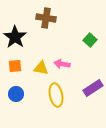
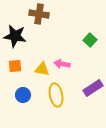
brown cross: moved 7 px left, 4 px up
black star: moved 1 px up; rotated 25 degrees counterclockwise
yellow triangle: moved 1 px right, 1 px down
blue circle: moved 7 px right, 1 px down
